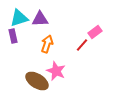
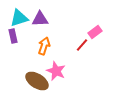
orange arrow: moved 3 px left, 2 px down
